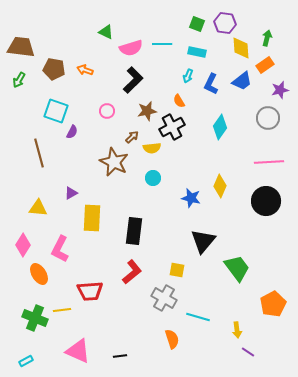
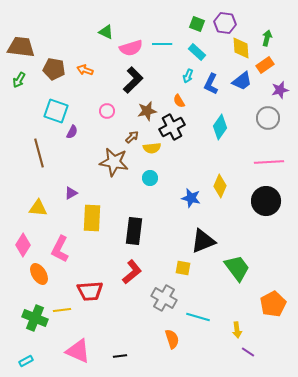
cyan rectangle at (197, 52): rotated 30 degrees clockwise
brown star at (114, 162): rotated 16 degrees counterclockwise
cyan circle at (153, 178): moved 3 px left
black triangle at (203, 241): rotated 28 degrees clockwise
yellow square at (177, 270): moved 6 px right, 2 px up
